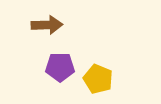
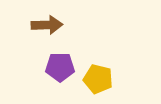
yellow pentagon: rotated 8 degrees counterclockwise
